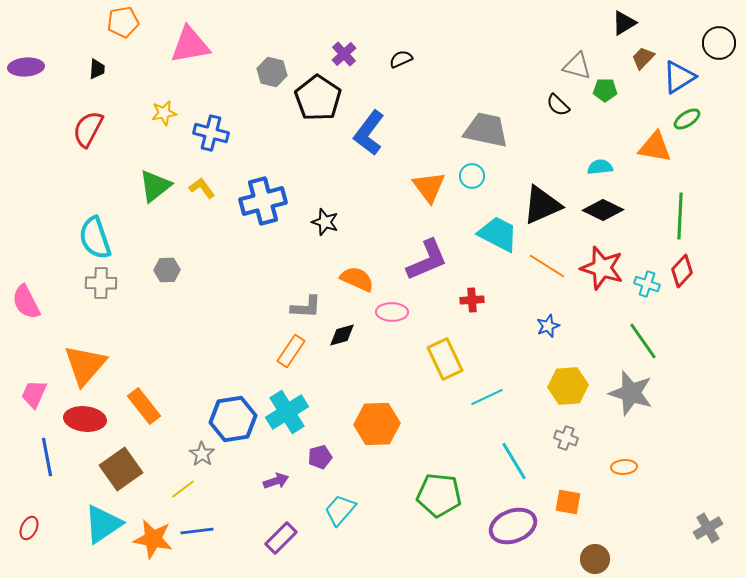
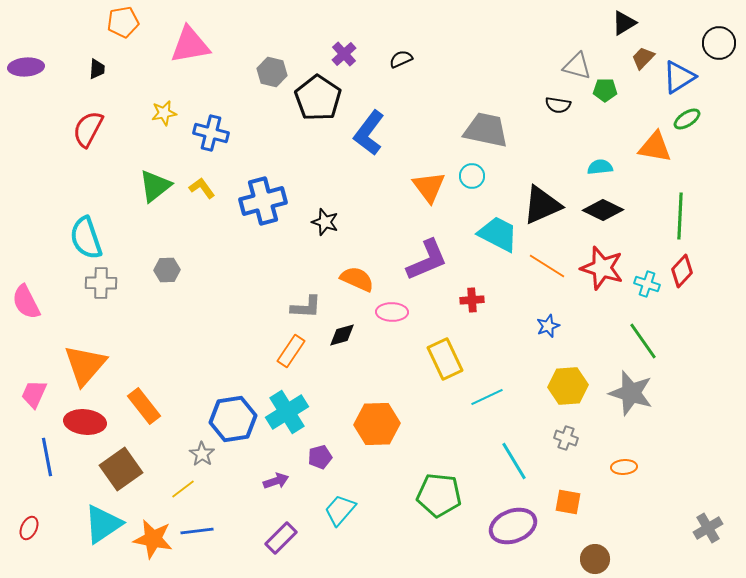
black semicircle at (558, 105): rotated 35 degrees counterclockwise
cyan semicircle at (95, 238): moved 9 px left
red ellipse at (85, 419): moved 3 px down
